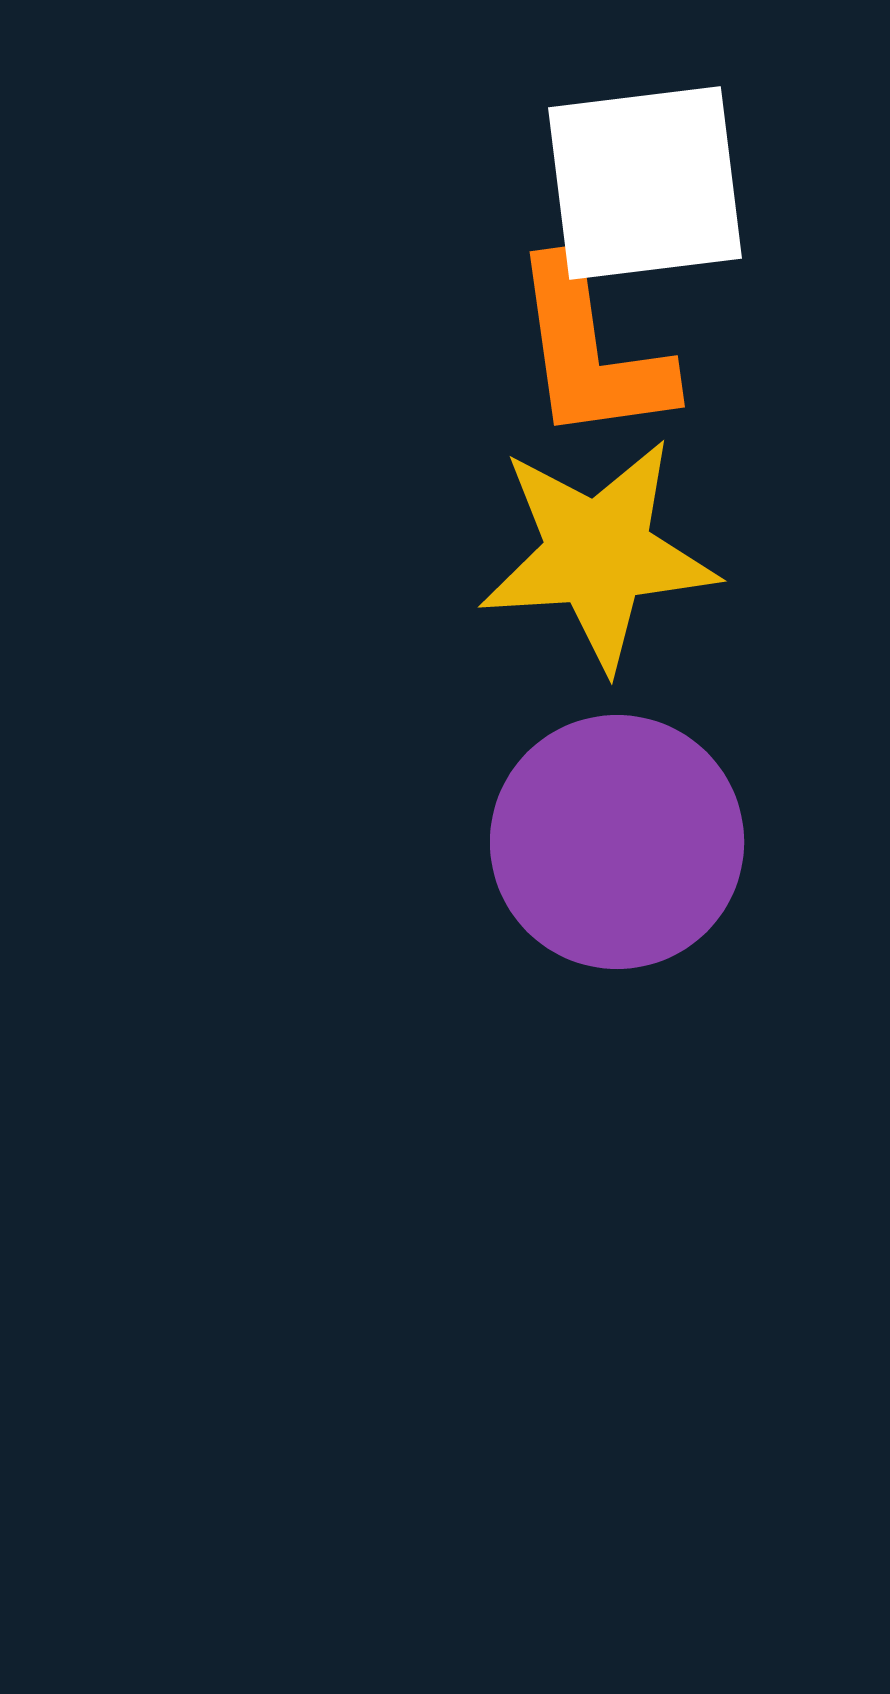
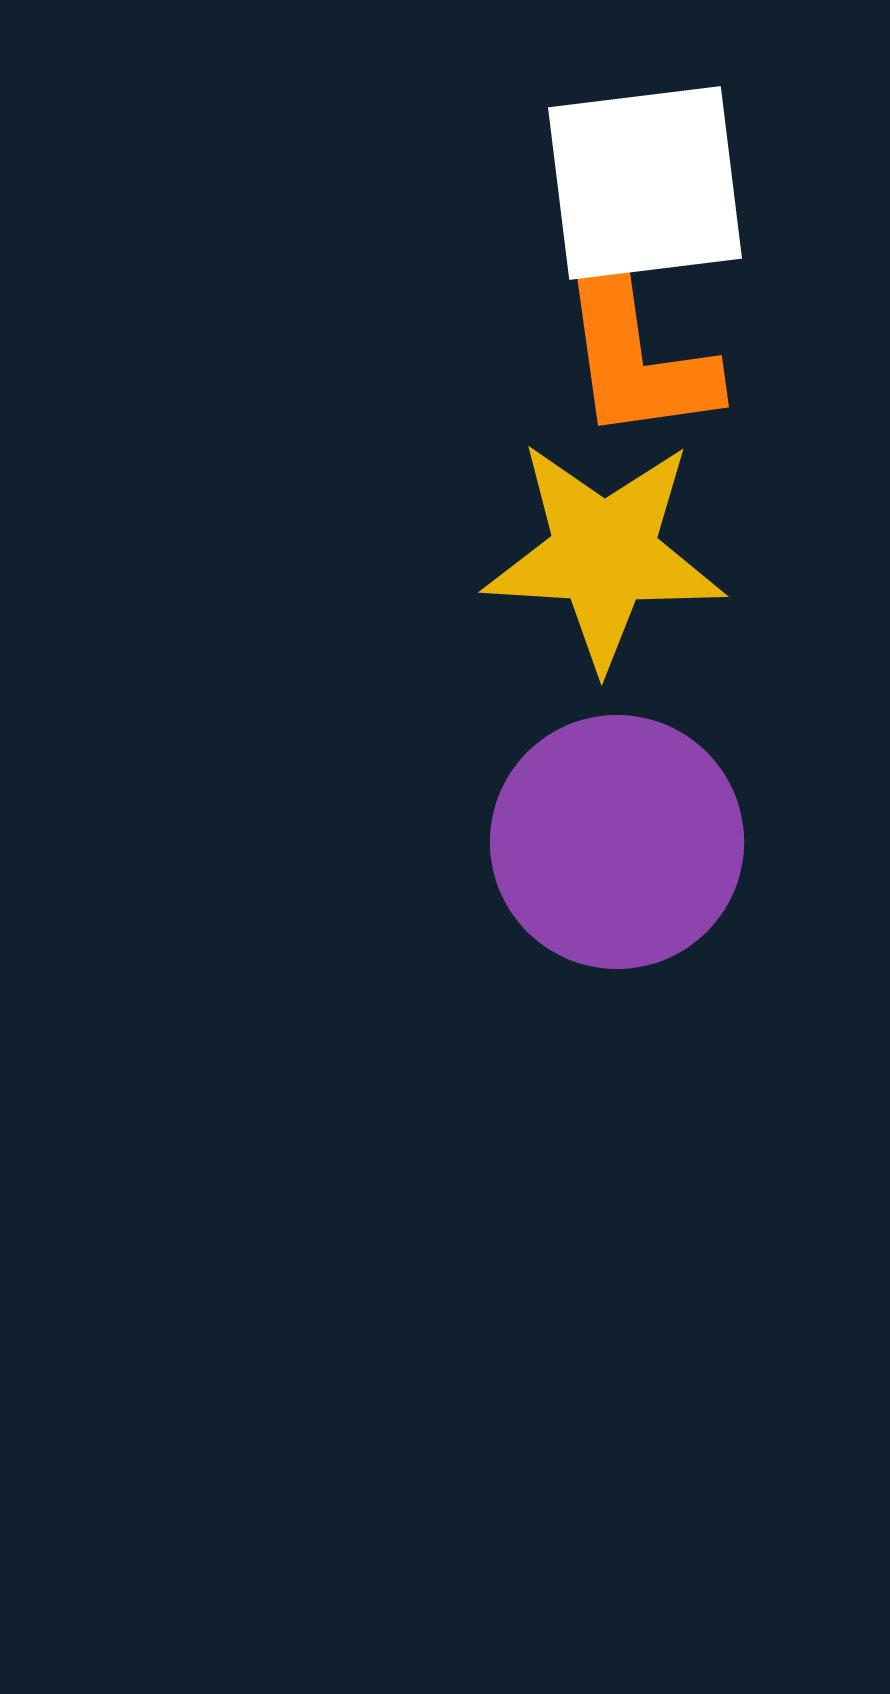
orange L-shape: moved 44 px right
yellow star: moved 6 px right; rotated 7 degrees clockwise
